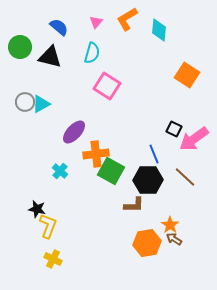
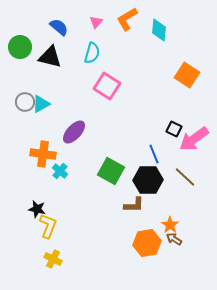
orange cross: moved 53 px left; rotated 15 degrees clockwise
